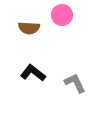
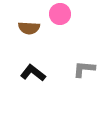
pink circle: moved 2 px left, 1 px up
gray L-shape: moved 9 px right, 14 px up; rotated 60 degrees counterclockwise
